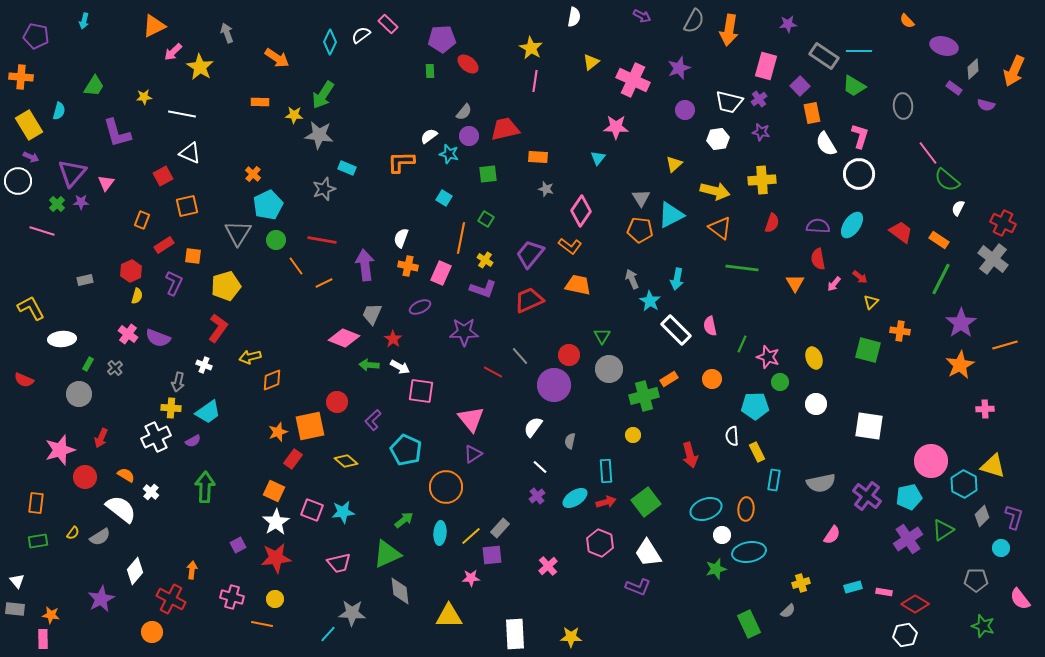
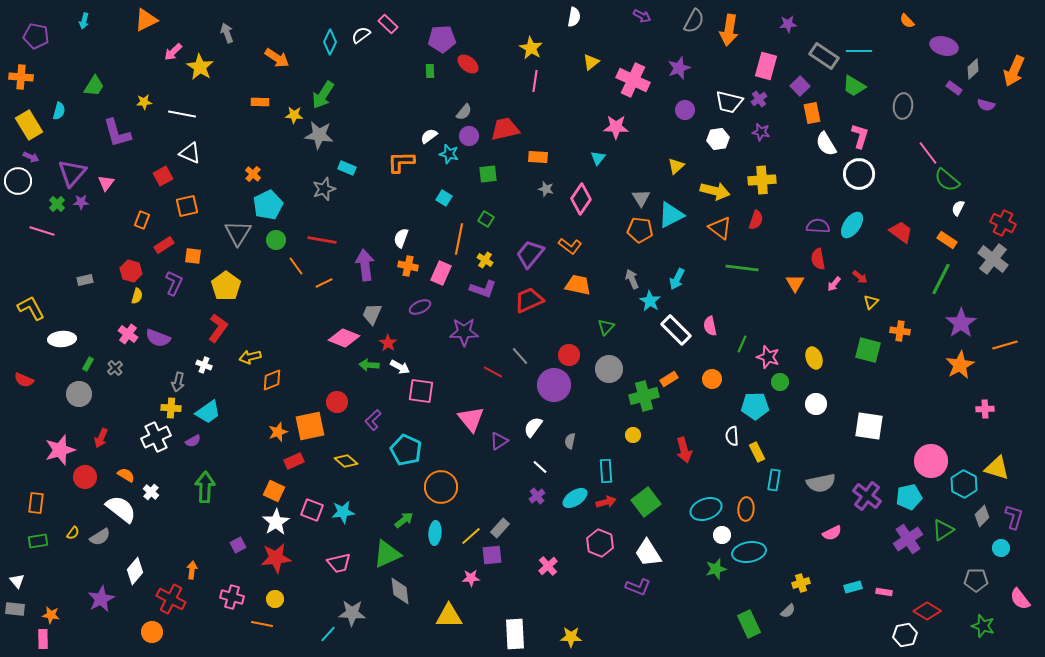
orange triangle at (154, 26): moved 8 px left, 6 px up
yellow star at (144, 97): moved 5 px down
gray ellipse at (903, 106): rotated 10 degrees clockwise
yellow triangle at (674, 164): moved 2 px right, 2 px down
pink diamond at (581, 211): moved 12 px up
red semicircle at (772, 223): moved 16 px left, 3 px up
orange line at (461, 238): moved 2 px left, 1 px down
orange rectangle at (939, 240): moved 8 px right
red hexagon at (131, 271): rotated 20 degrees counterclockwise
cyan arrow at (677, 279): rotated 15 degrees clockwise
yellow pentagon at (226, 286): rotated 20 degrees counterclockwise
green triangle at (602, 336): moved 4 px right, 9 px up; rotated 12 degrees clockwise
red star at (393, 339): moved 5 px left, 4 px down
purple triangle at (473, 454): moved 26 px right, 13 px up
red arrow at (690, 455): moved 6 px left, 5 px up
red rectangle at (293, 459): moved 1 px right, 2 px down; rotated 30 degrees clockwise
yellow triangle at (993, 466): moved 4 px right, 2 px down
orange circle at (446, 487): moved 5 px left
cyan ellipse at (440, 533): moved 5 px left
pink semicircle at (832, 535): moved 2 px up; rotated 30 degrees clockwise
red diamond at (915, 604): moved 12 px right, 7 px down
